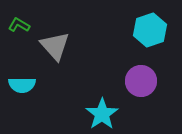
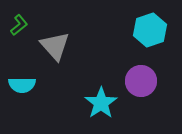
green L-shape: rotated 110 degrees clockwise
cyan star: moved 1 px left, 11 px up
